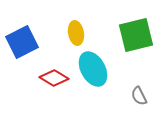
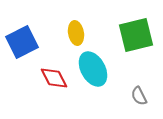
red diamond: rotated 32 degrees clockwise
